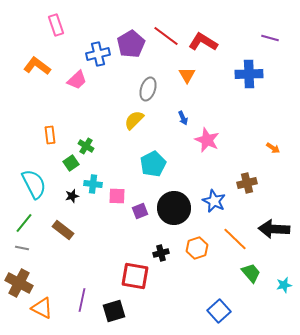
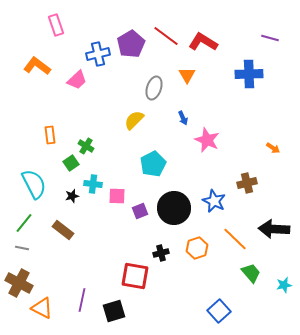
gray ellipse at (148, 89): moved 6 px right, 1 px up
